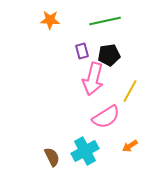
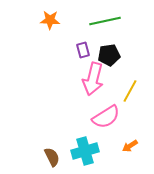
purple rectangle: moved 1 px right, 1 px up
cyan cross: rotated 12 degrees clockwise
